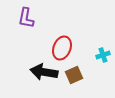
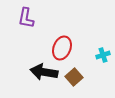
brown square: moved 2 px down; rotated 18 degrees counterclockwise
